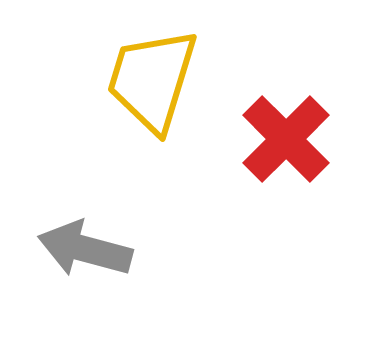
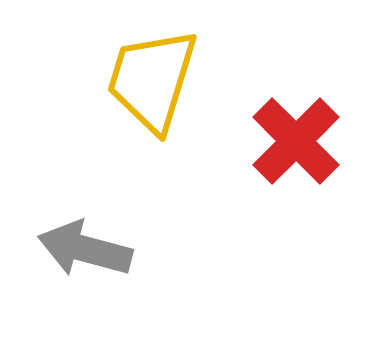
red cross: moved 10 px right, 2 px down
